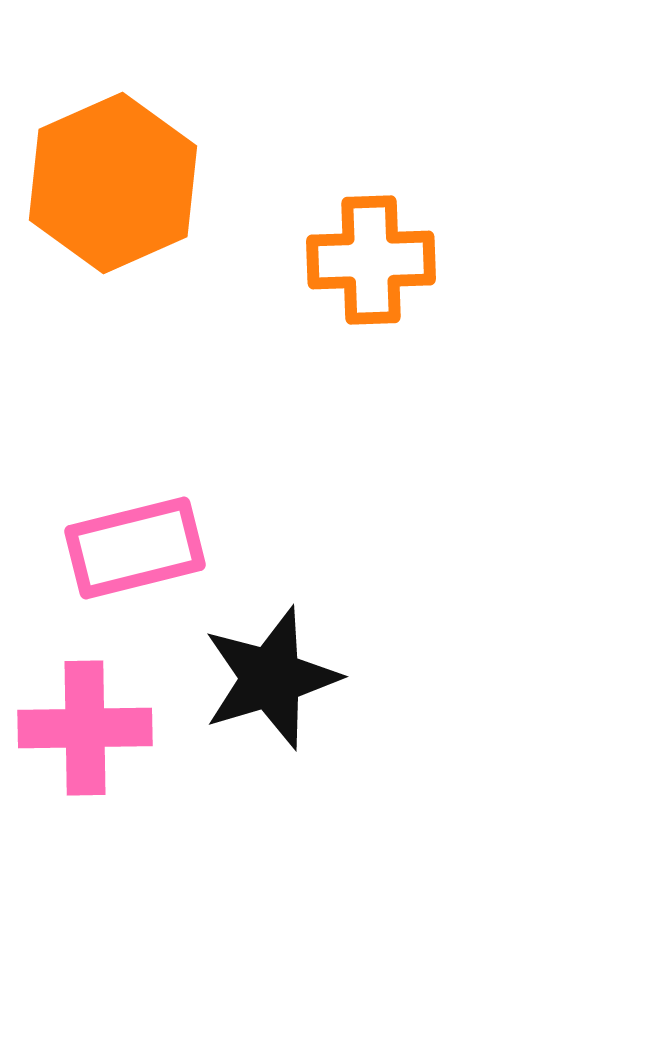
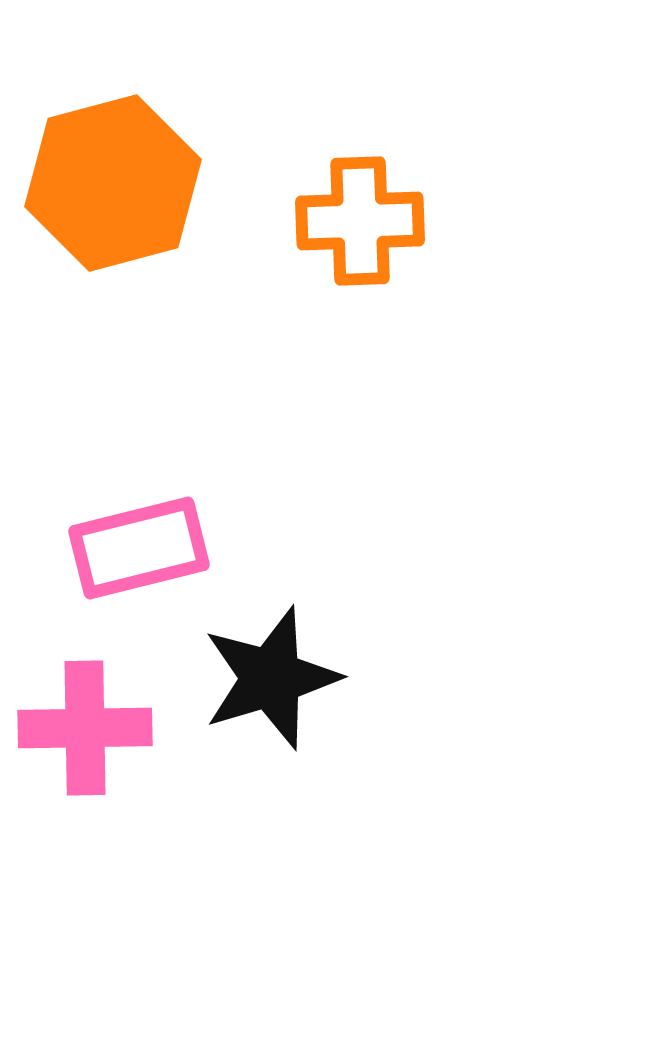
orange hexagon: rotated 9 degrees clockwise
orange cross: moved 11 px left, 39 px up
pink rectangle: moved 4 px right
